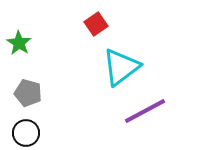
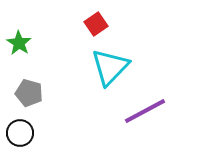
cyan triangle: moved 11 px left; rotated 9 degrees counterclockwise
gray pentagon: moved 1 px right
black circle: moved 6 px left
